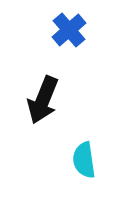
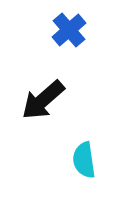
black arrow: rotated 27 degrees clockwise
